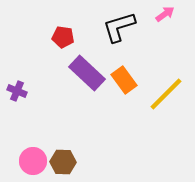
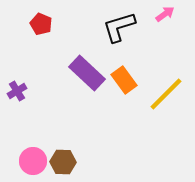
red pentagon: moved 22 px left, 13 px up; rotated 15 degrees clockwise
purple cross: rotated 36 degrees clockwise
